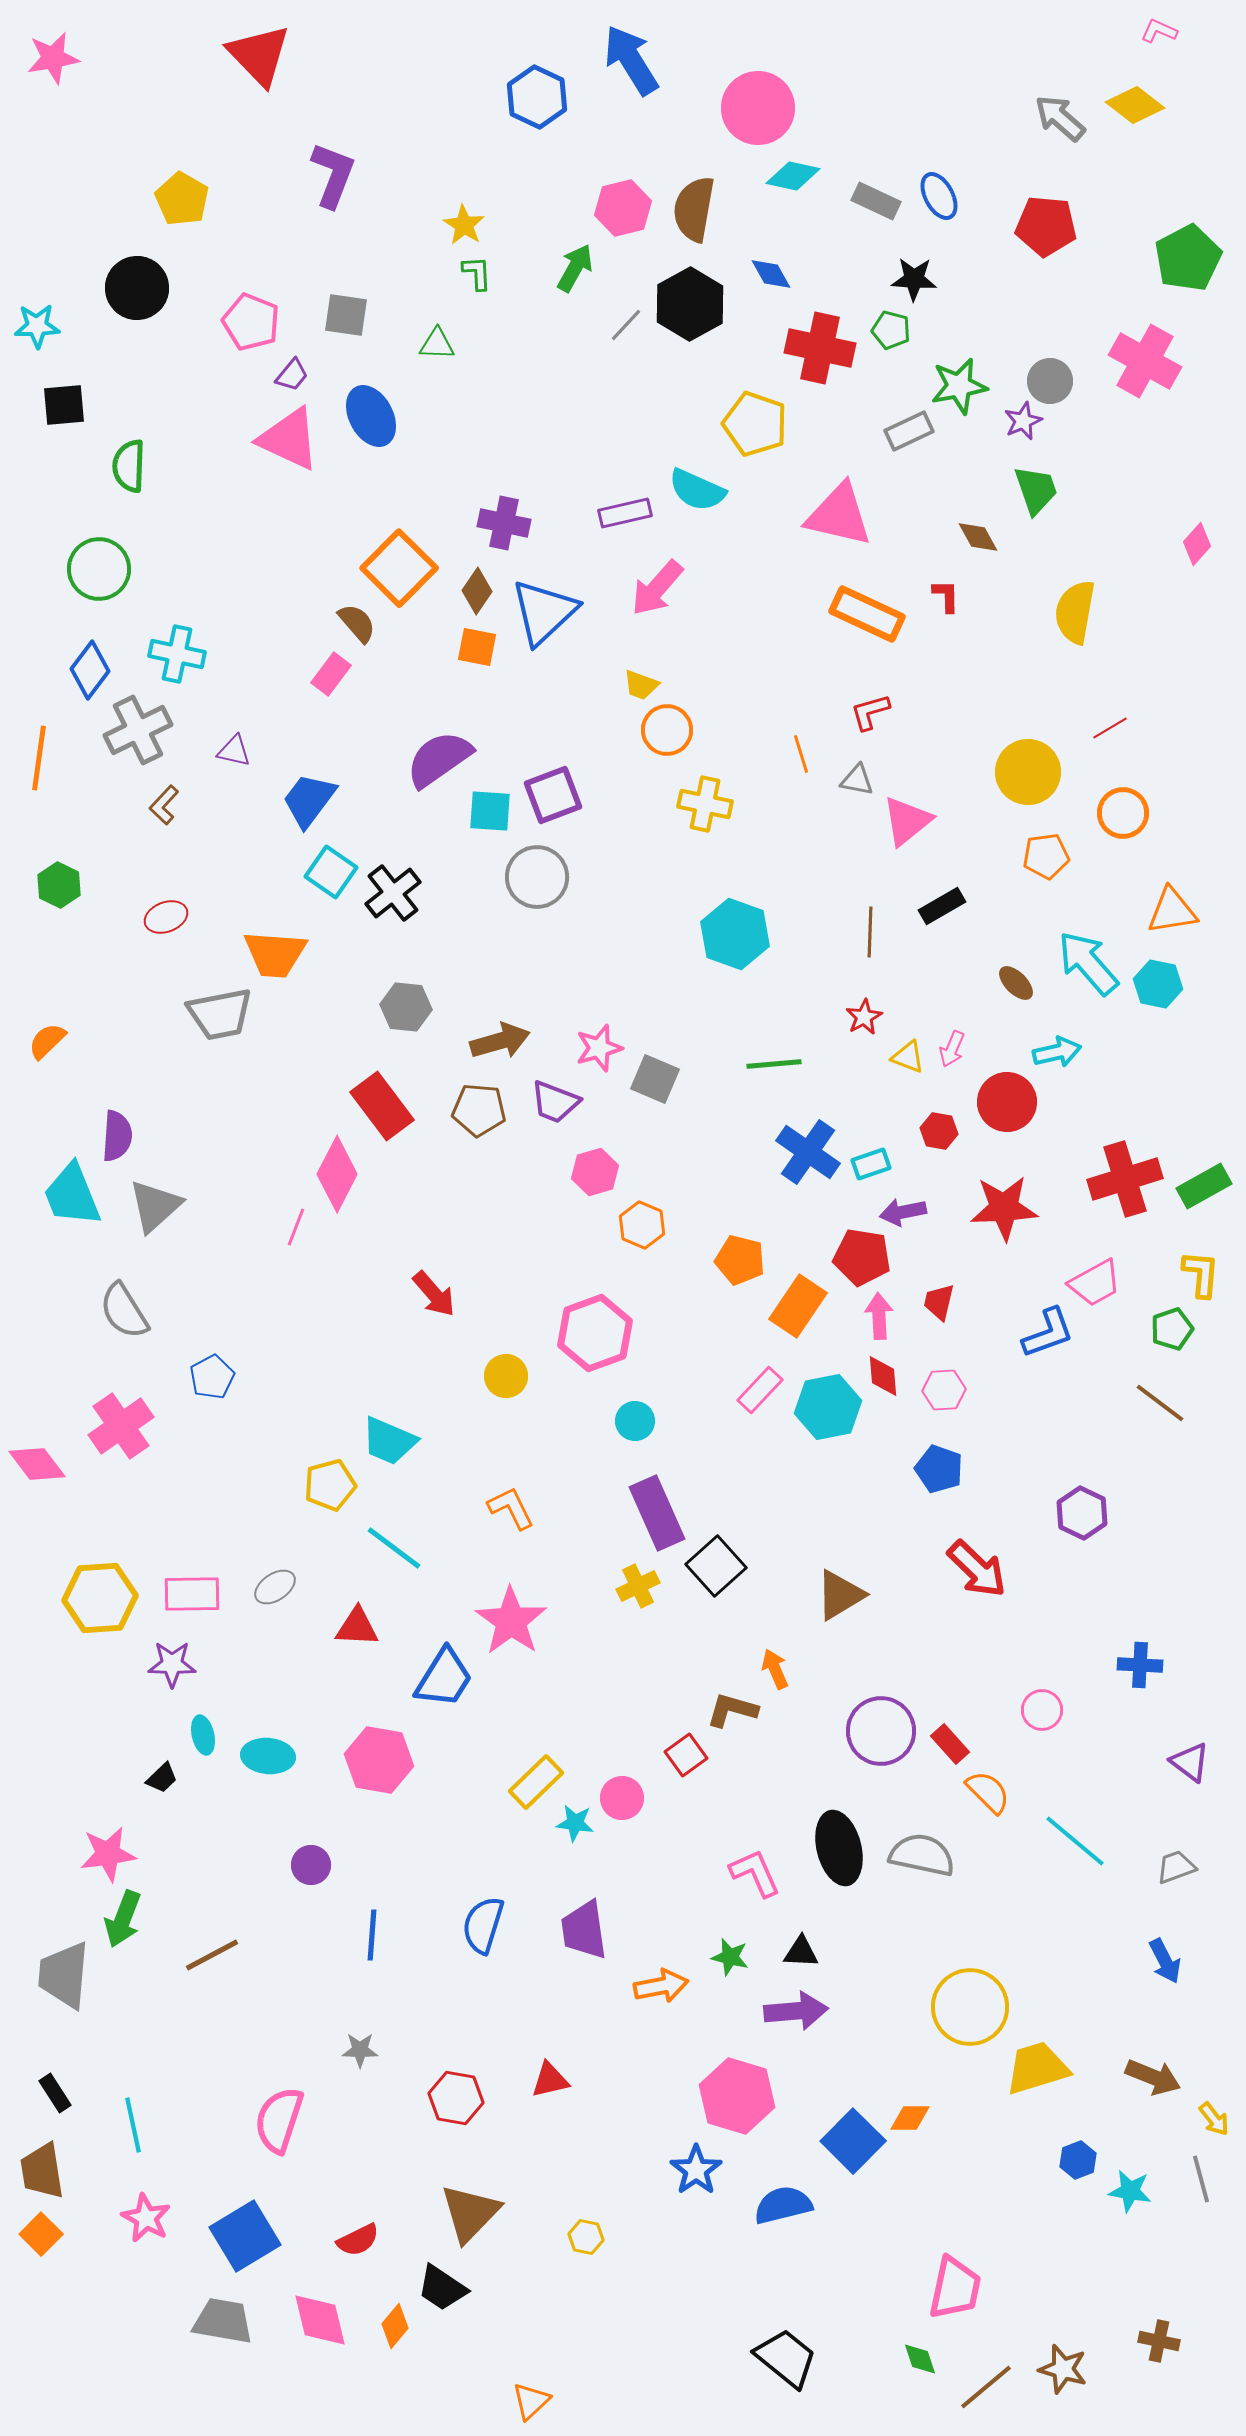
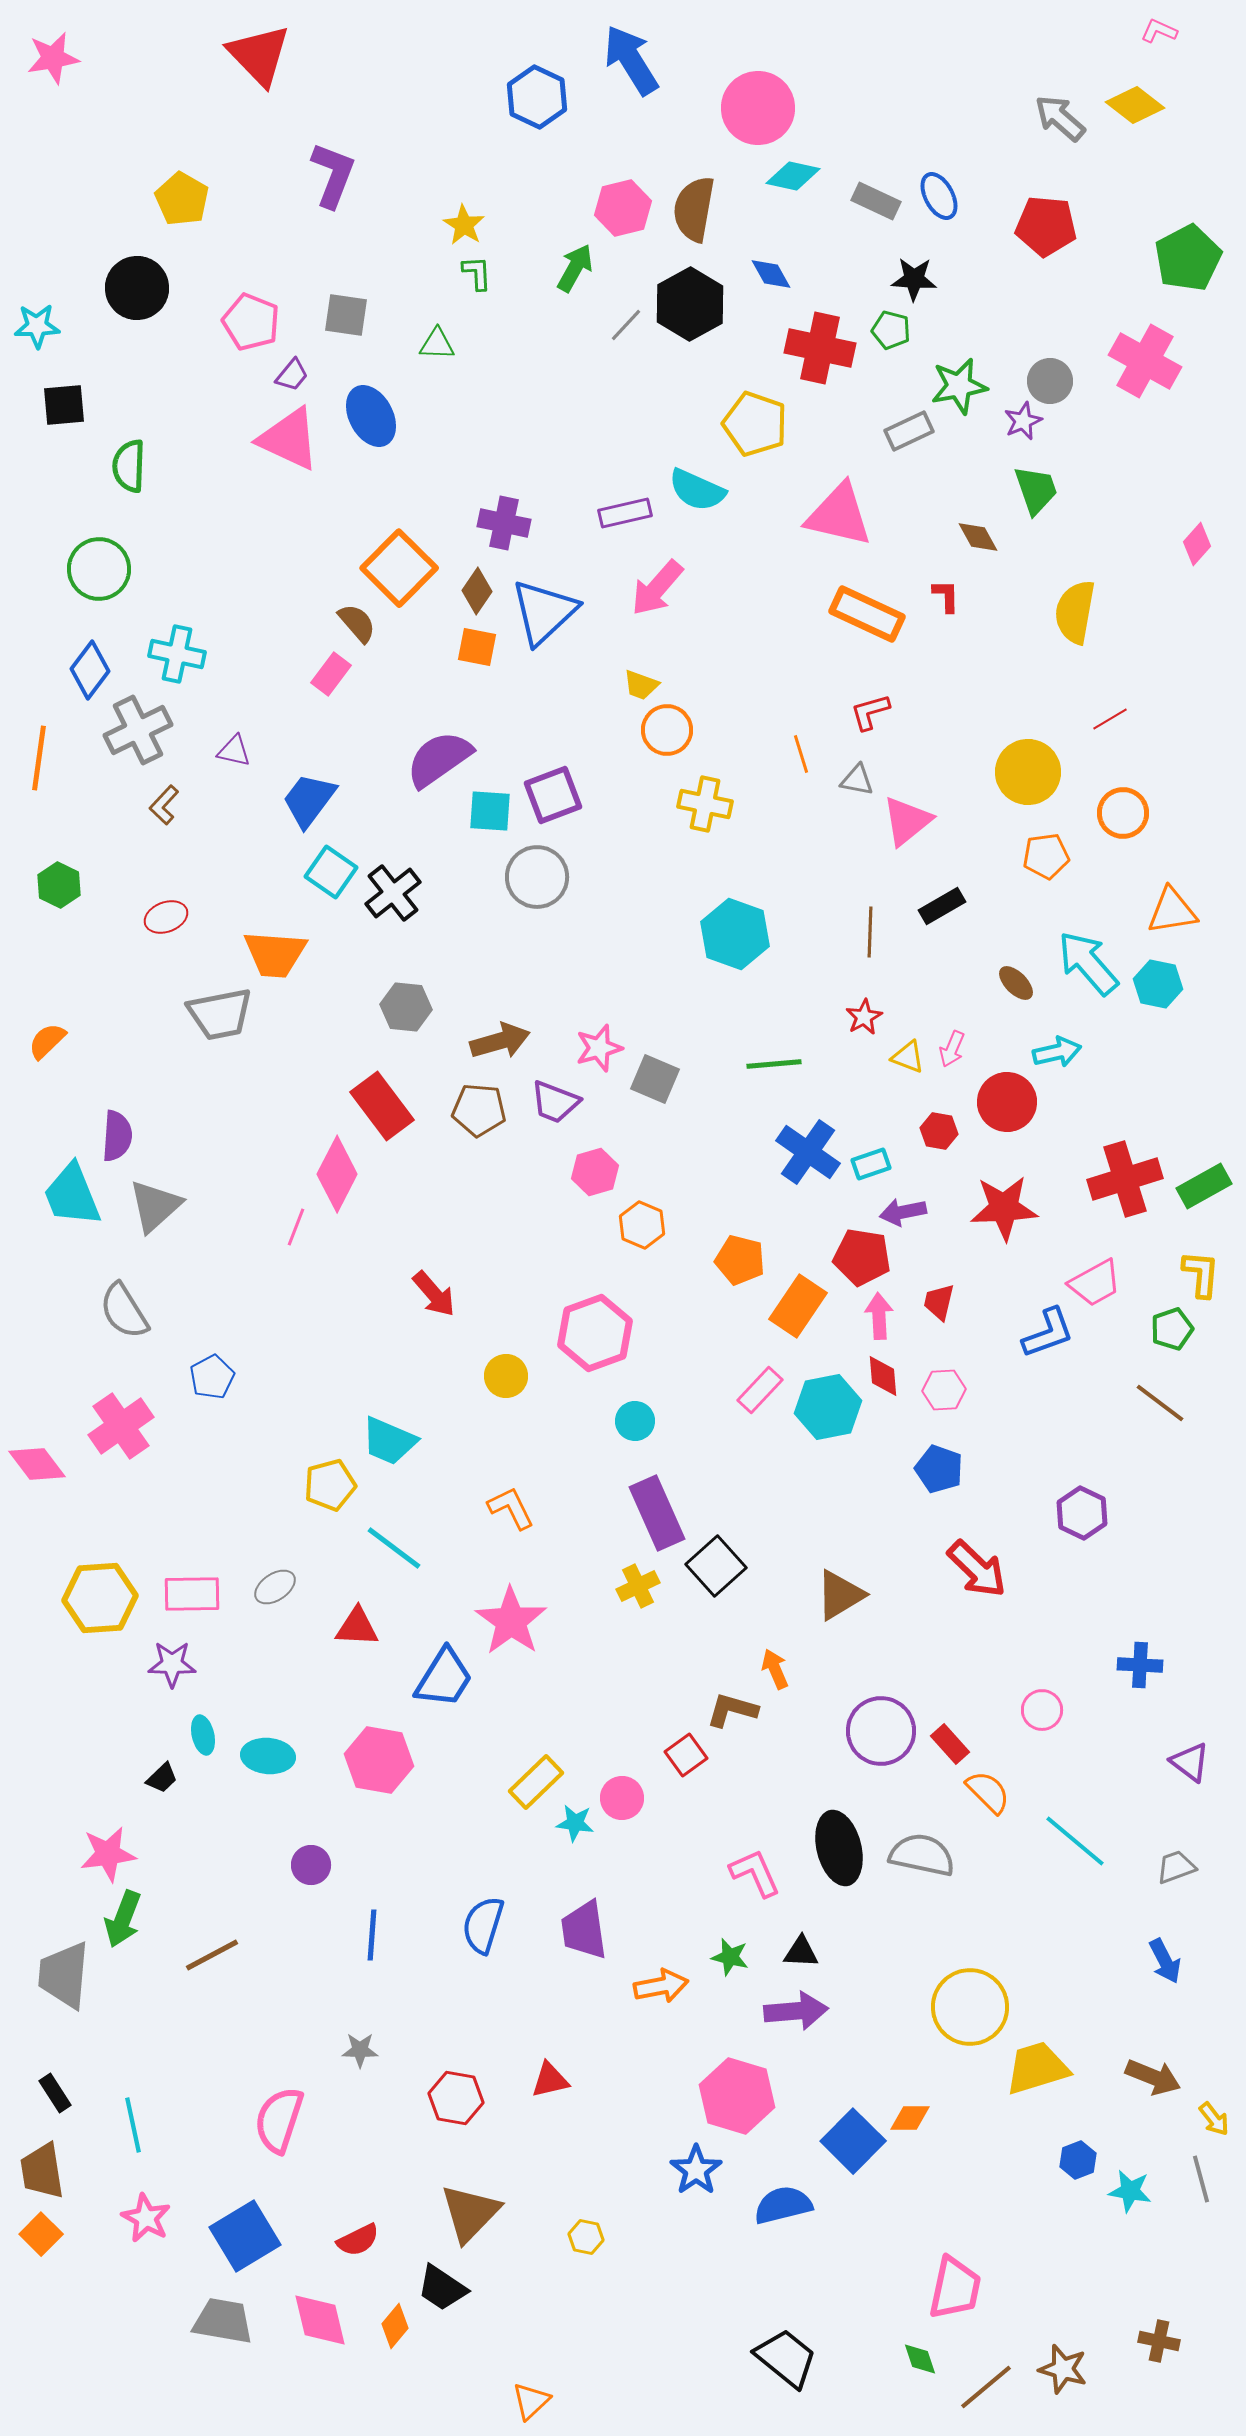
red line at (1110, 728): moved 9 px up
